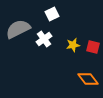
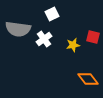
gray semicircle: rotated 145 degrees counterclockwise
red square: moved 10 px up
